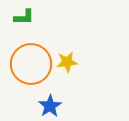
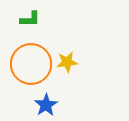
green L-shape: moved 6 px right, 2 px down
blue star: moved 4 px left, 1 px up
